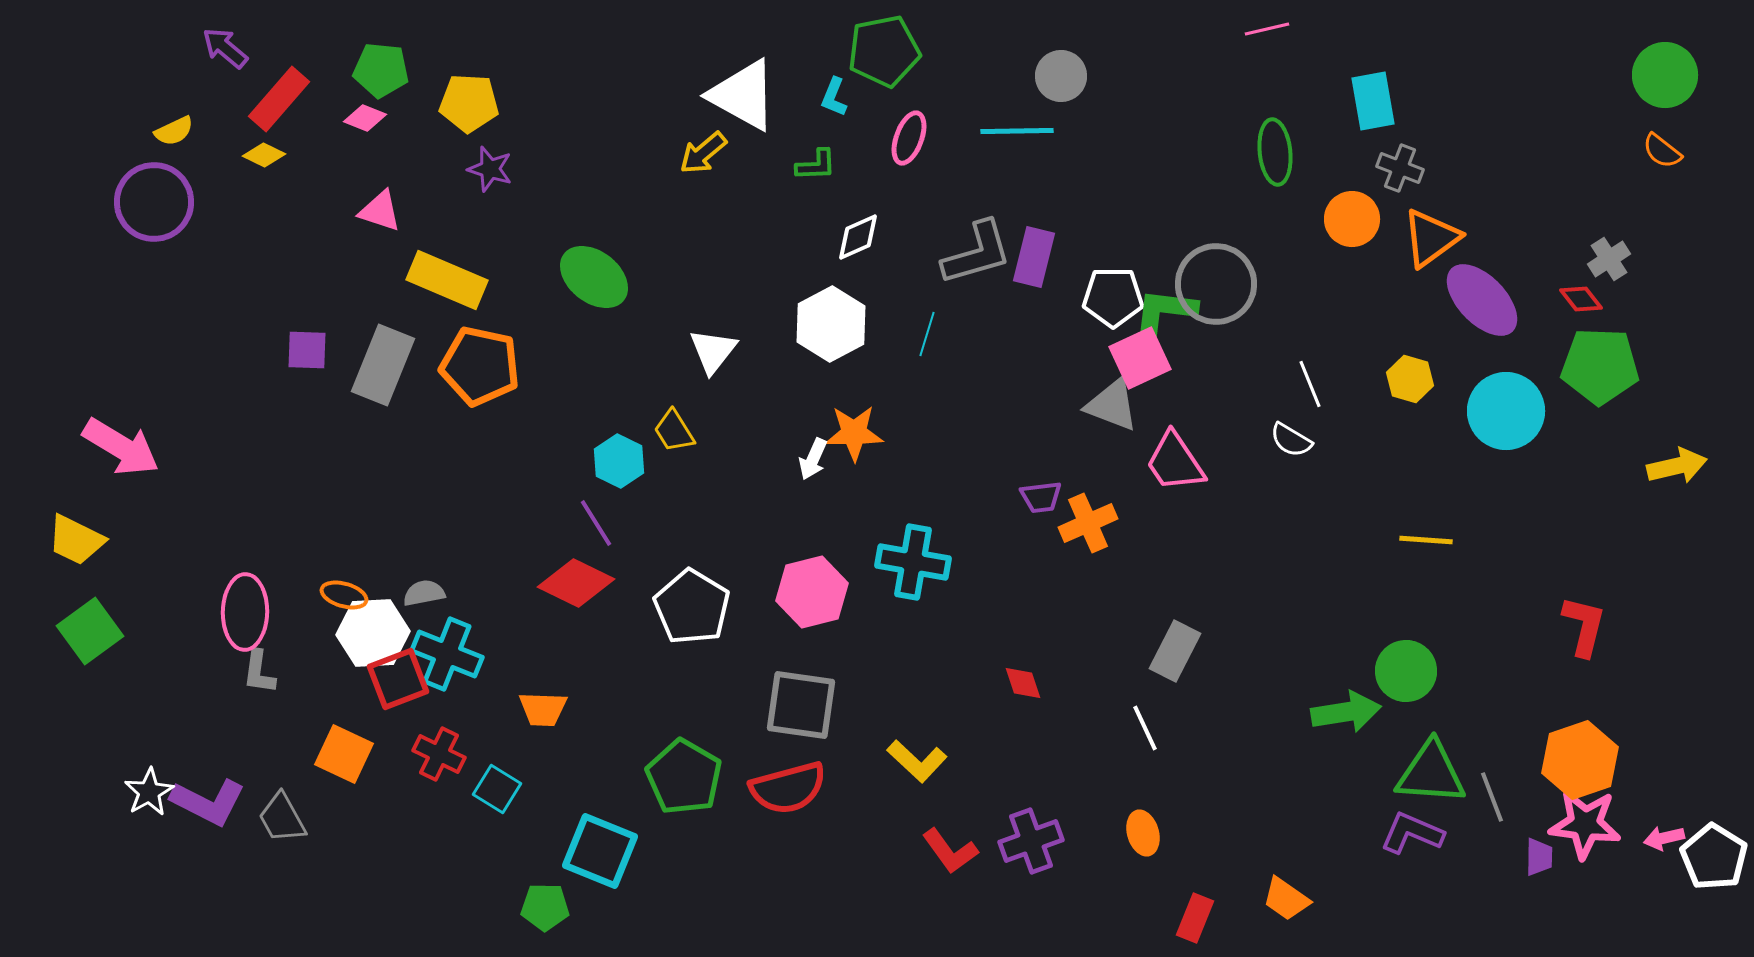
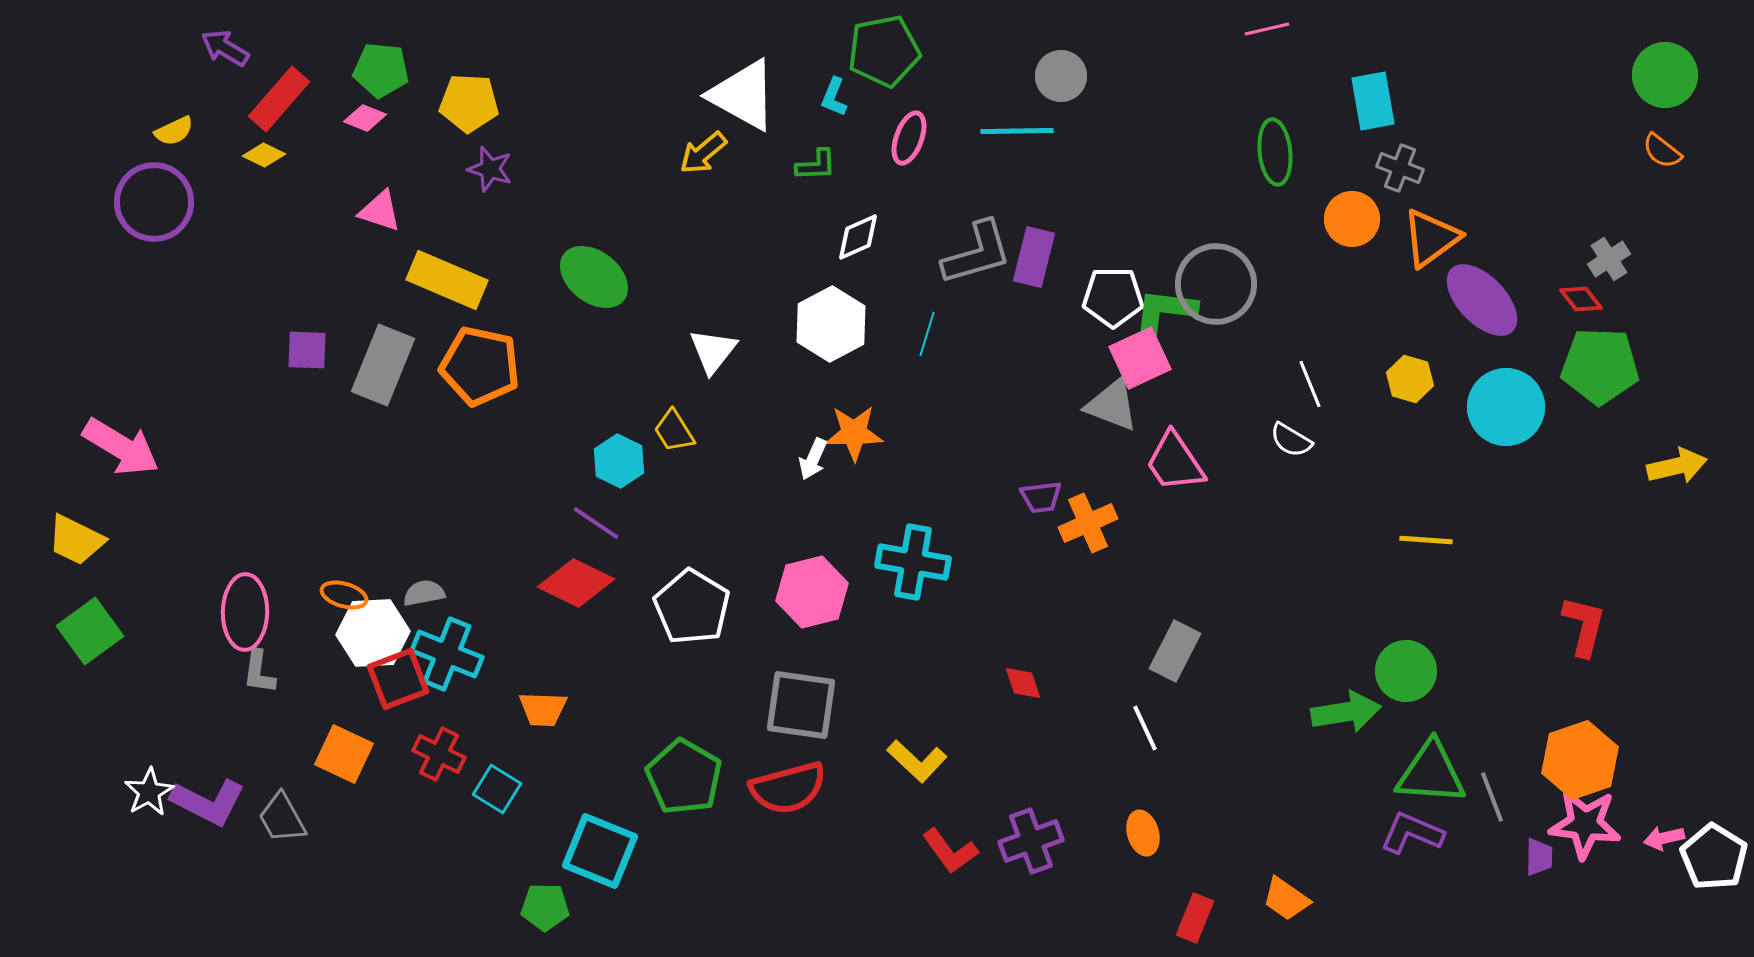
purple arrow at (225, 48): rotated 9 degrees counterclockwise
cyan circle at (1506, 411): moved 4 px up
purple line at (596, 523): rotated 24 degrees counterclockwise
